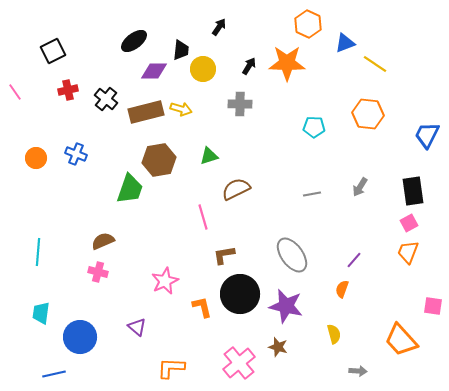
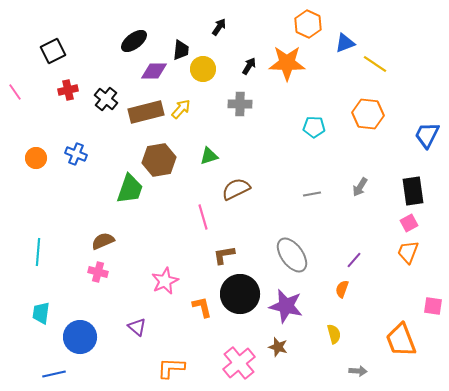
yellow arrow at (181, 109): rotated 65 degrees counterclockwise
orange trapezoid at (401, 340): rotated 21 degrees clockwise
